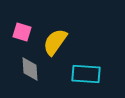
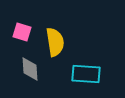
yellow semicircle: rotated 136 degrees clockwise
